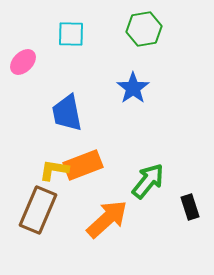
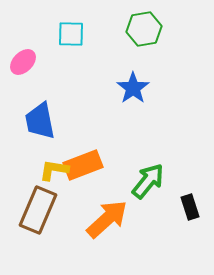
blue trapezoid: moved 27 px left, 8 px down
